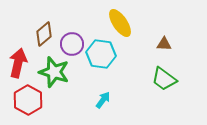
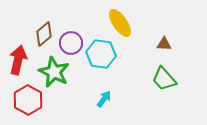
purple circle: moved 1 px left, 1 px up
red arrow: moved 3 px up
green star: rotated 8 degrees clockwise
green trapezoid: rotated 12 degrees clockwise
cyan arrow: moved 1 px right, 1 px up
